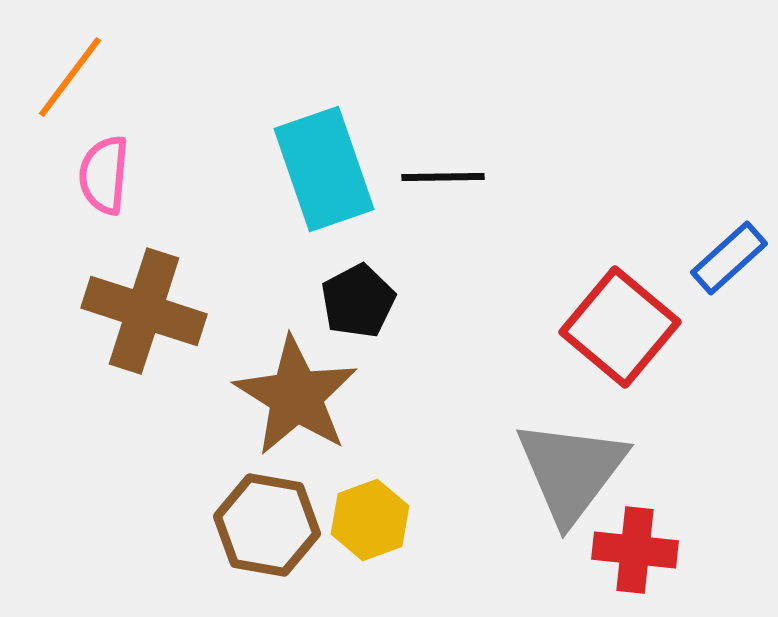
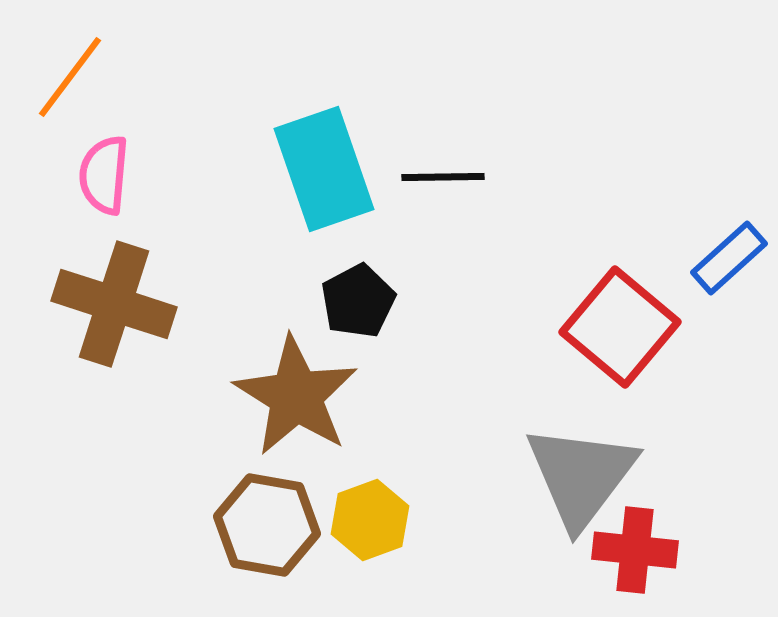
brown cross: moved 30 px left, 7 px up
gray triangle: moved 10 px right, 5 px down
